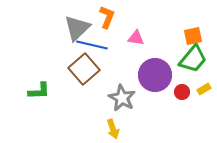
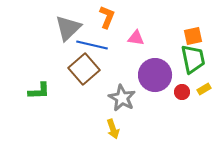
gray triangle: moved 9 px left
green trapezoid: rotated 52 degrees counterclockwise
